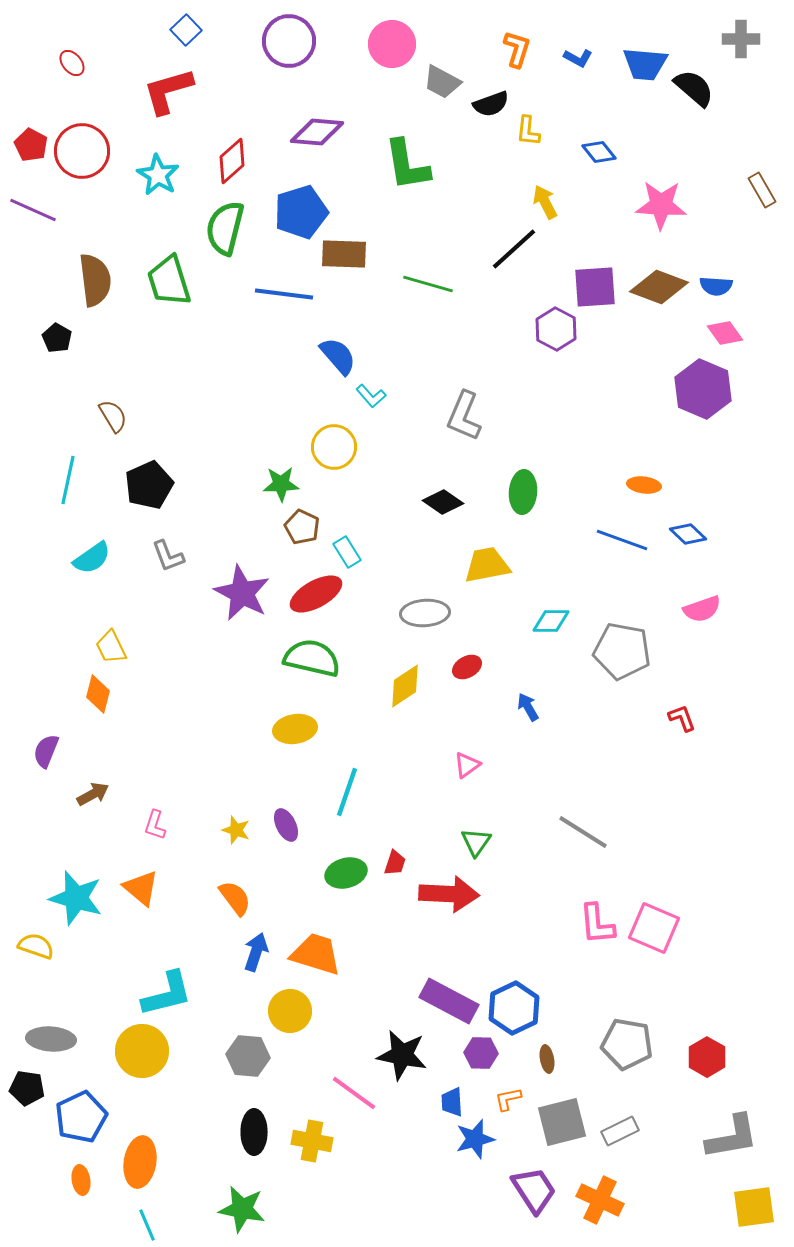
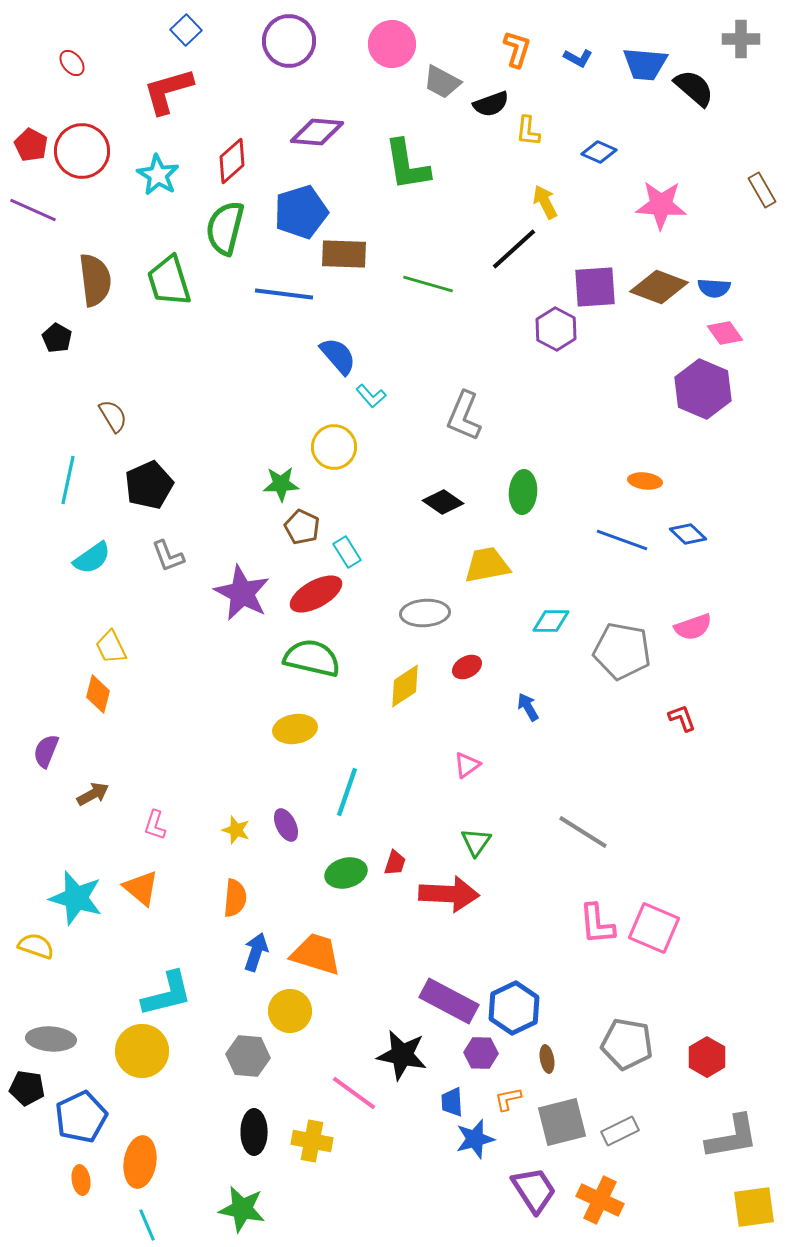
blue diamond at (599, 152): rotated 28 degrees counterclockwise
blue semicircle at (716, 286): moved 2 px left, 2 px down
orange ellipse at (644, 485): moved 1 px right, 4 px up
pink semicircle at (702, 609): moved 9 px left, 18 px down
orange semicircle at (235, 898): rotated 42 degrees clockwise
